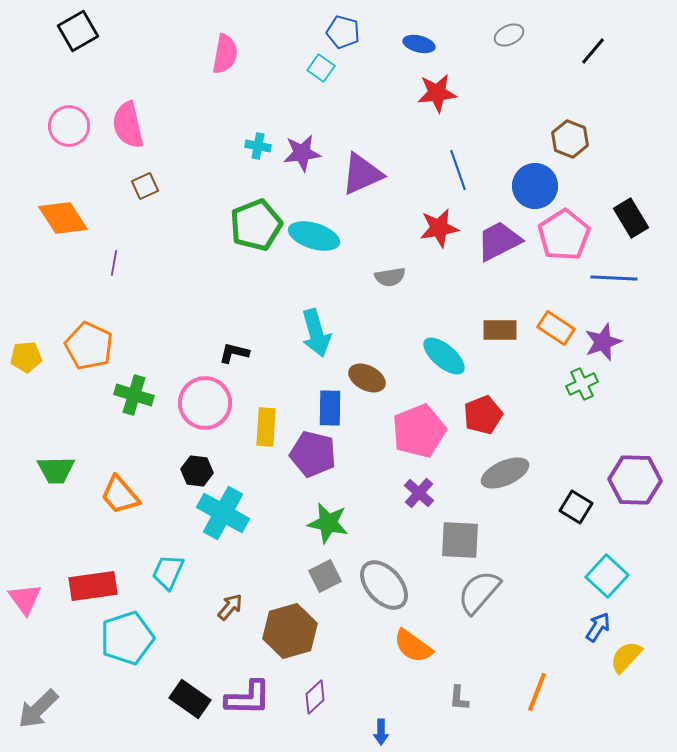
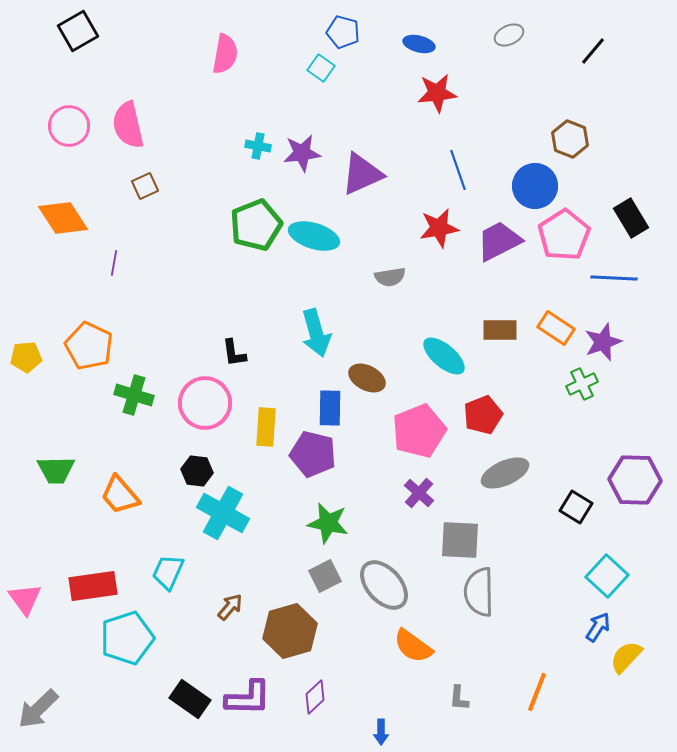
black L-shape at (234, 353): rotated 112 degrees counterclockwise
gray semicircle at (479, 592): rotated 42 degrees counterclockwise
